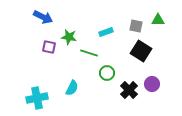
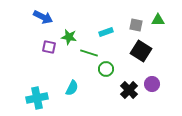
gray square: moved 1 px up
green circle: moved 1 px left, 4 px up
